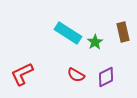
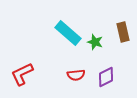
cyan rectangle: rotated 8 degrees clockwise
green star: rotated 21 degrees counterclockwise
red semicircle: rotated 36 degrees counterclockwise
